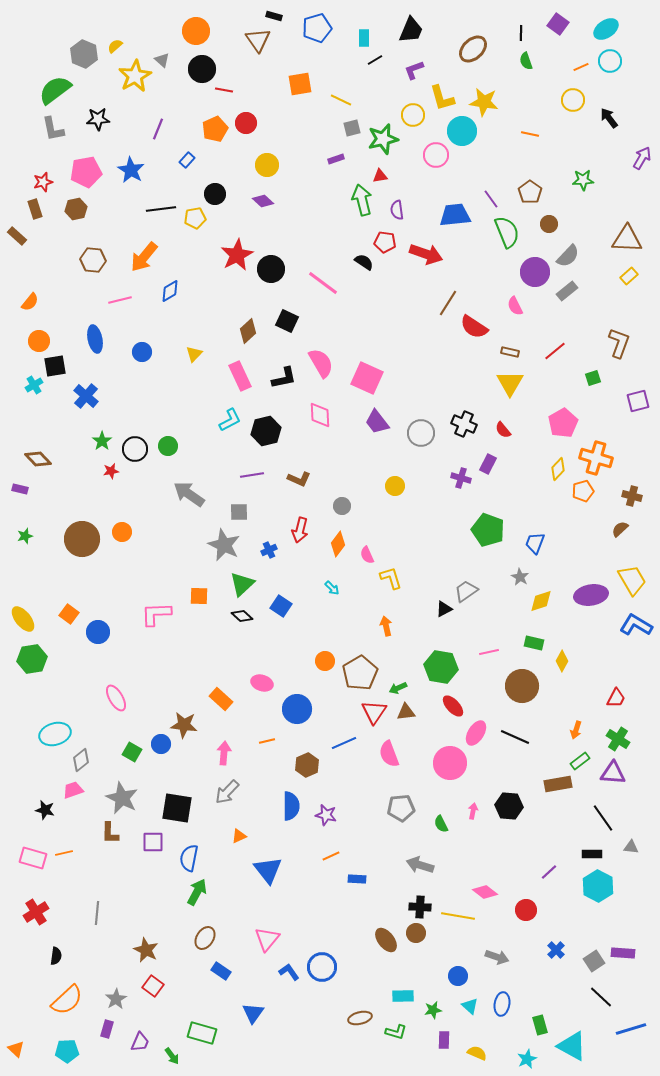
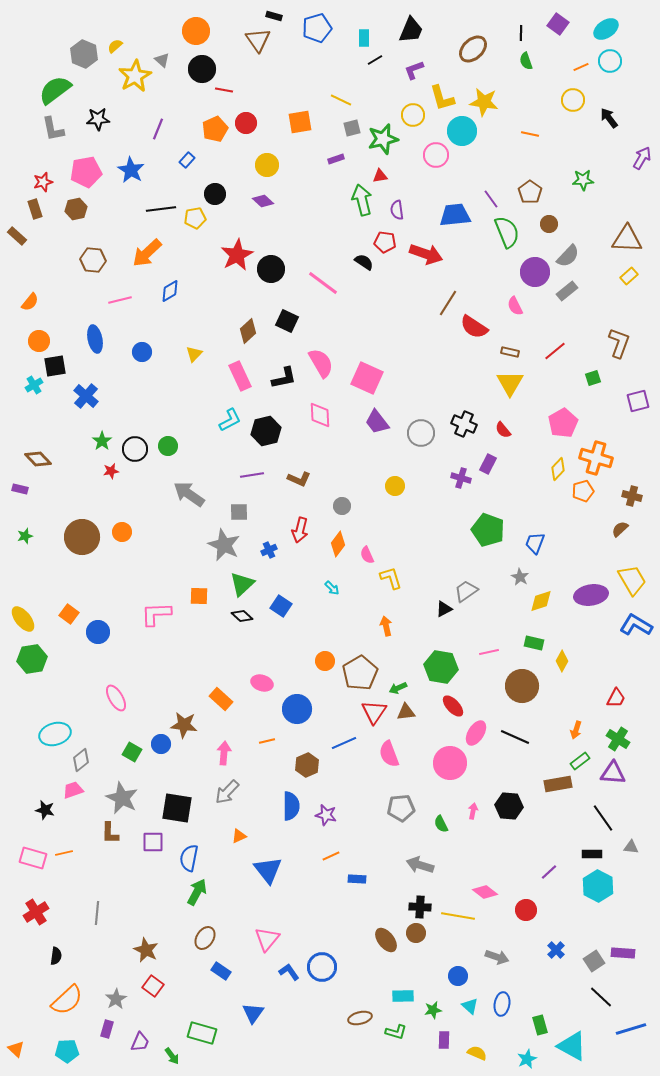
orange square at (300, 84): moved 38 px down
orange arrow at (144, 257): moved 3 px right, 4 px up; rotated 8 degrees clockwise
brown circle at (82, 539): moved 2 px up
